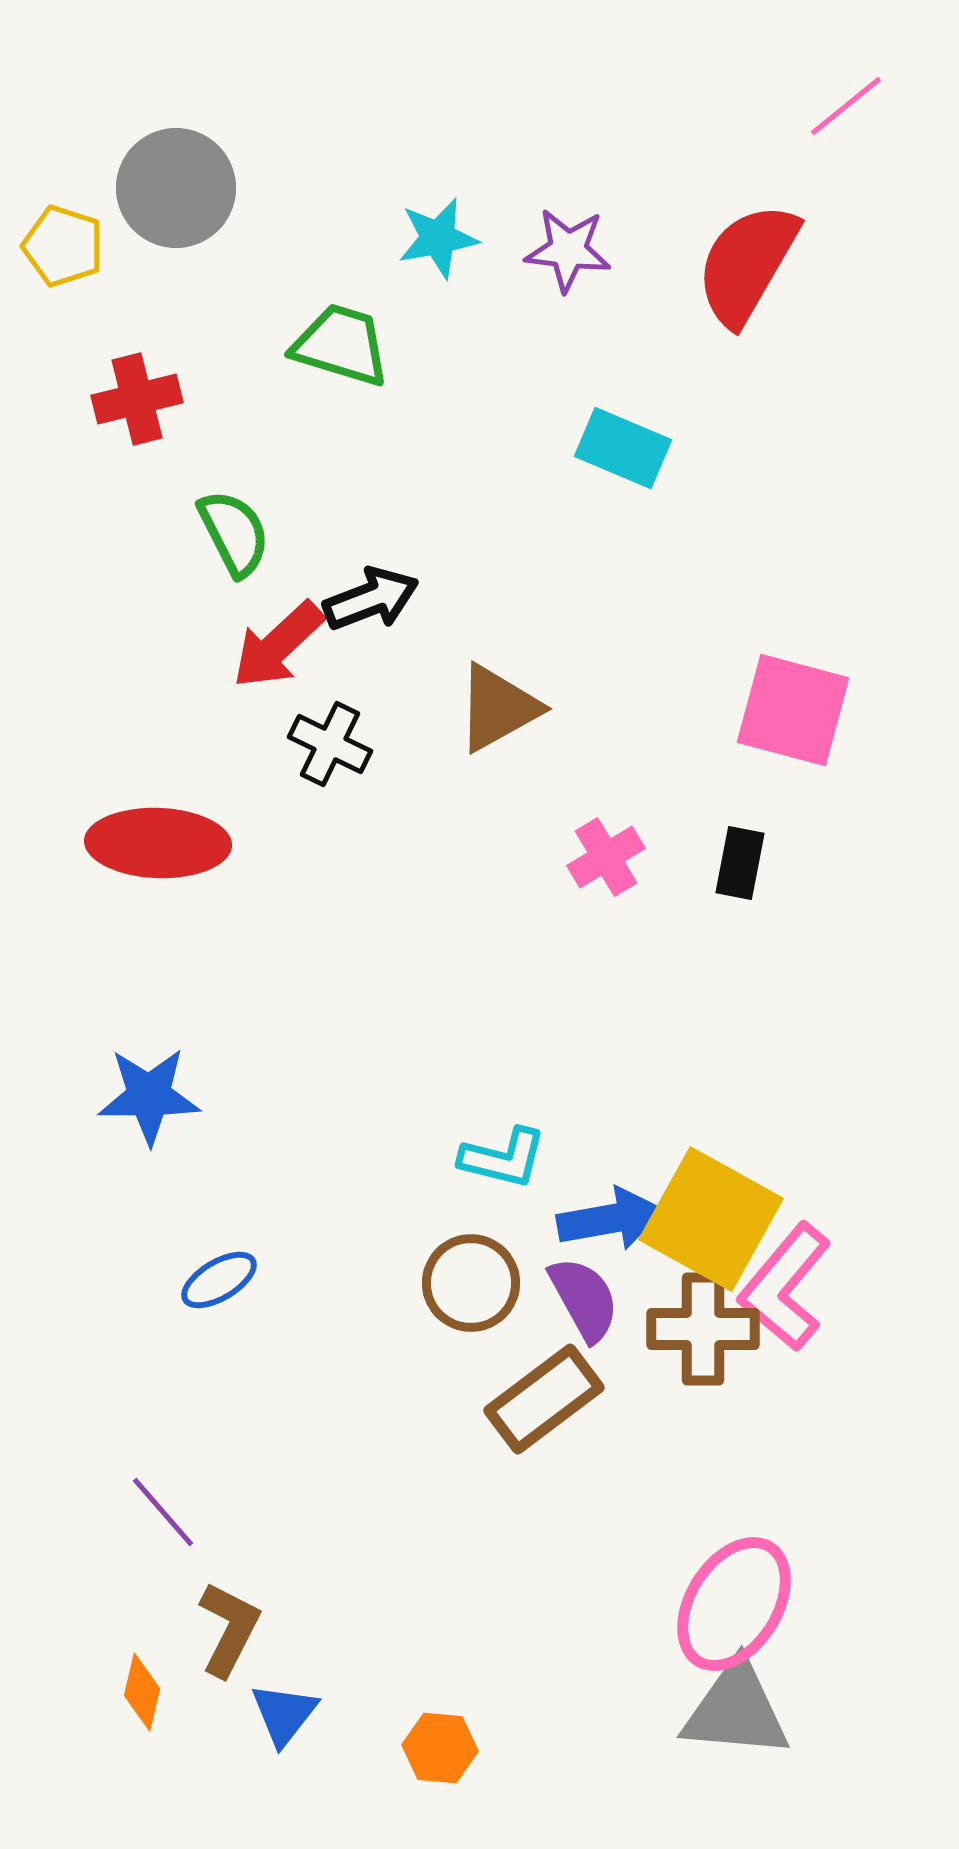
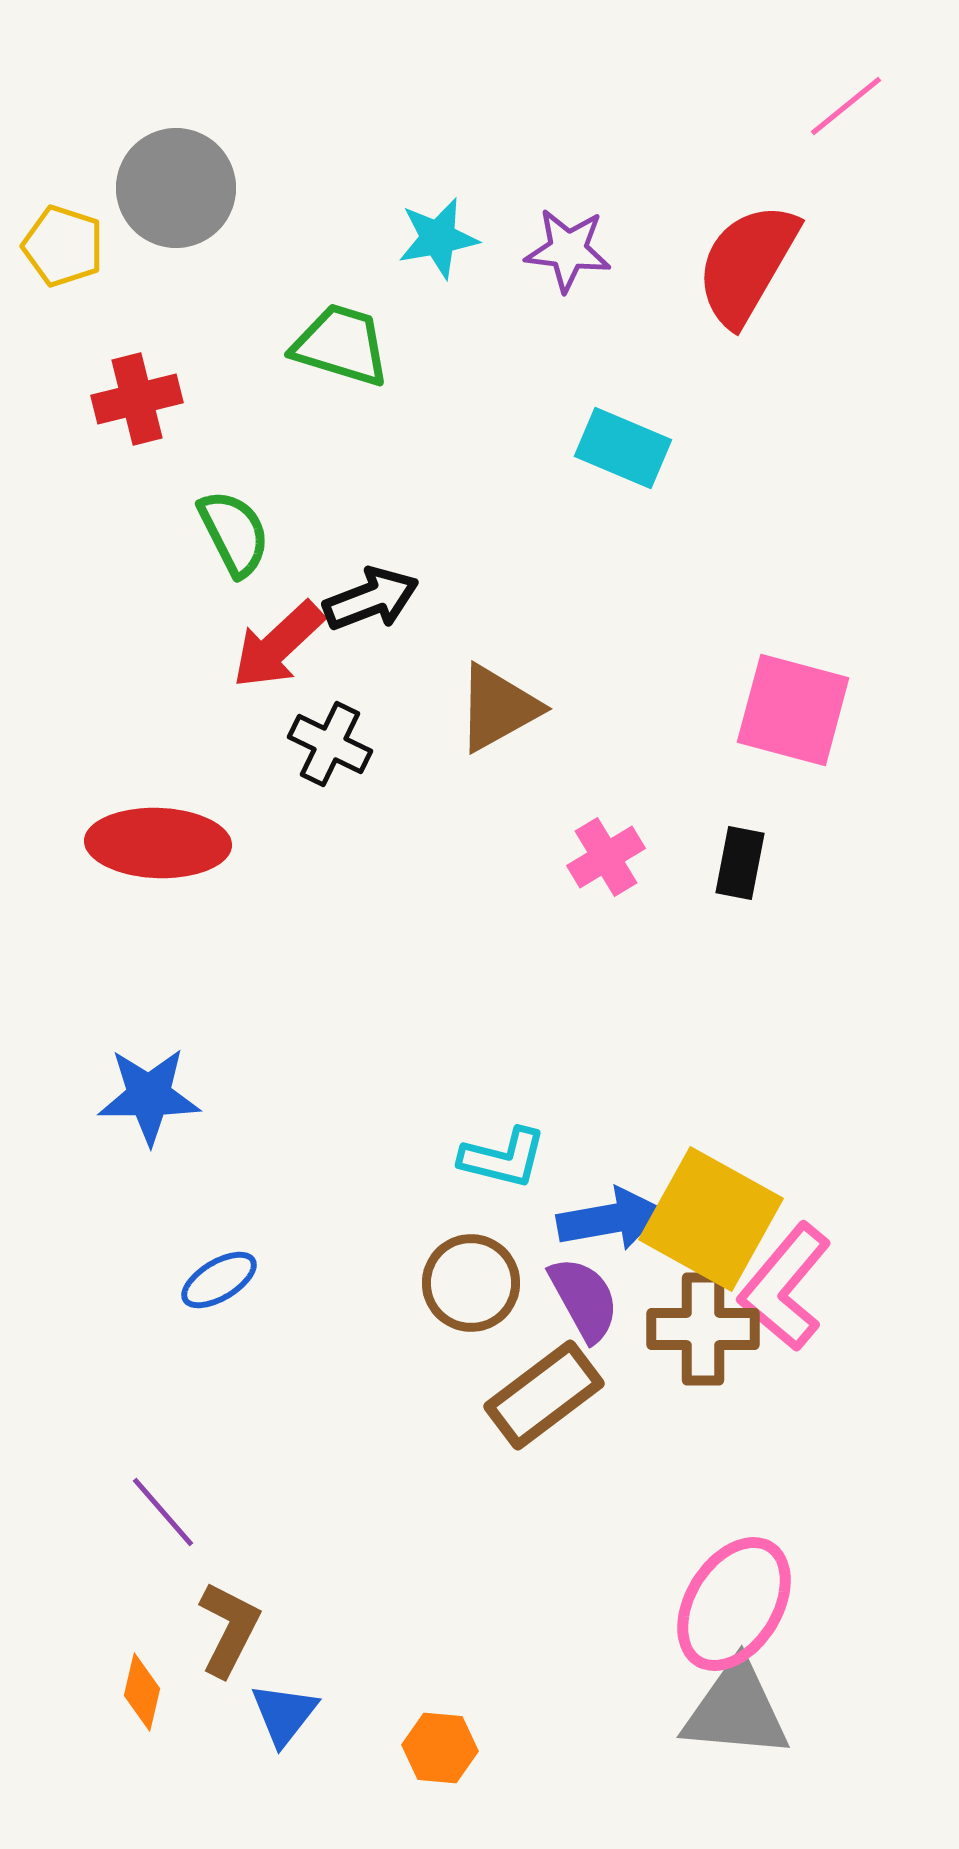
brown rectangle: moved 4 px up
